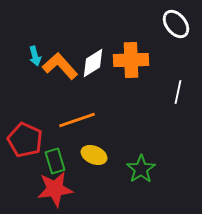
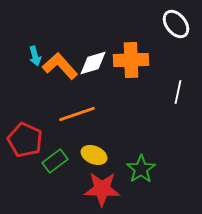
white diamond: rotated 16 degrees clockwise
orange line: moved 6 px up
green rectangle: rotated 70 degrees clockwise
red star: moved 47 px right; rotated 9 degrees clockwise
